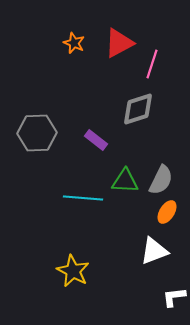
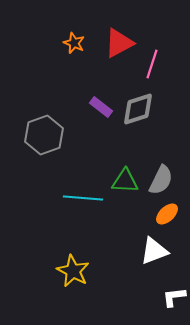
gray hexagon: moved 7 px right, 2 px down; rotated 18 degrees counterclockwise
purple rectangle: moved 5 px right, 33 px up
orange ellipse: moved 2 px down; rotated 15 degrees clockwise
